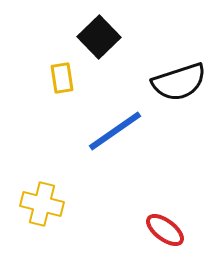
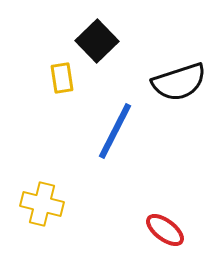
black square: moved 2 px left, 4 px down
blue line: rotated 28 degrees counterclockwise
